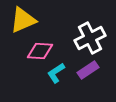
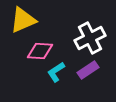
cyan L-shape: moved 1 px up
